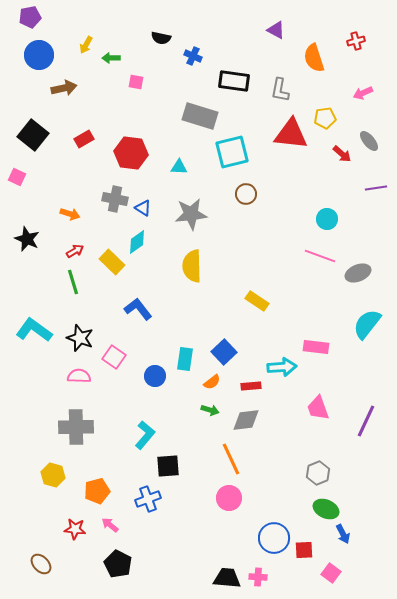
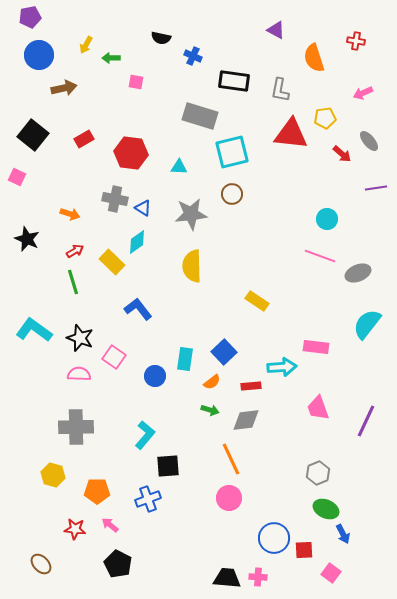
red cross at (356, 41): rotated 24 degrees clockwise
brown circle at (246, 194): moved 14 px left
pink semicircle at (79, 376): moved 2 px up
orange pentagon at (97, 491): rotated 15 degrees clockwise
